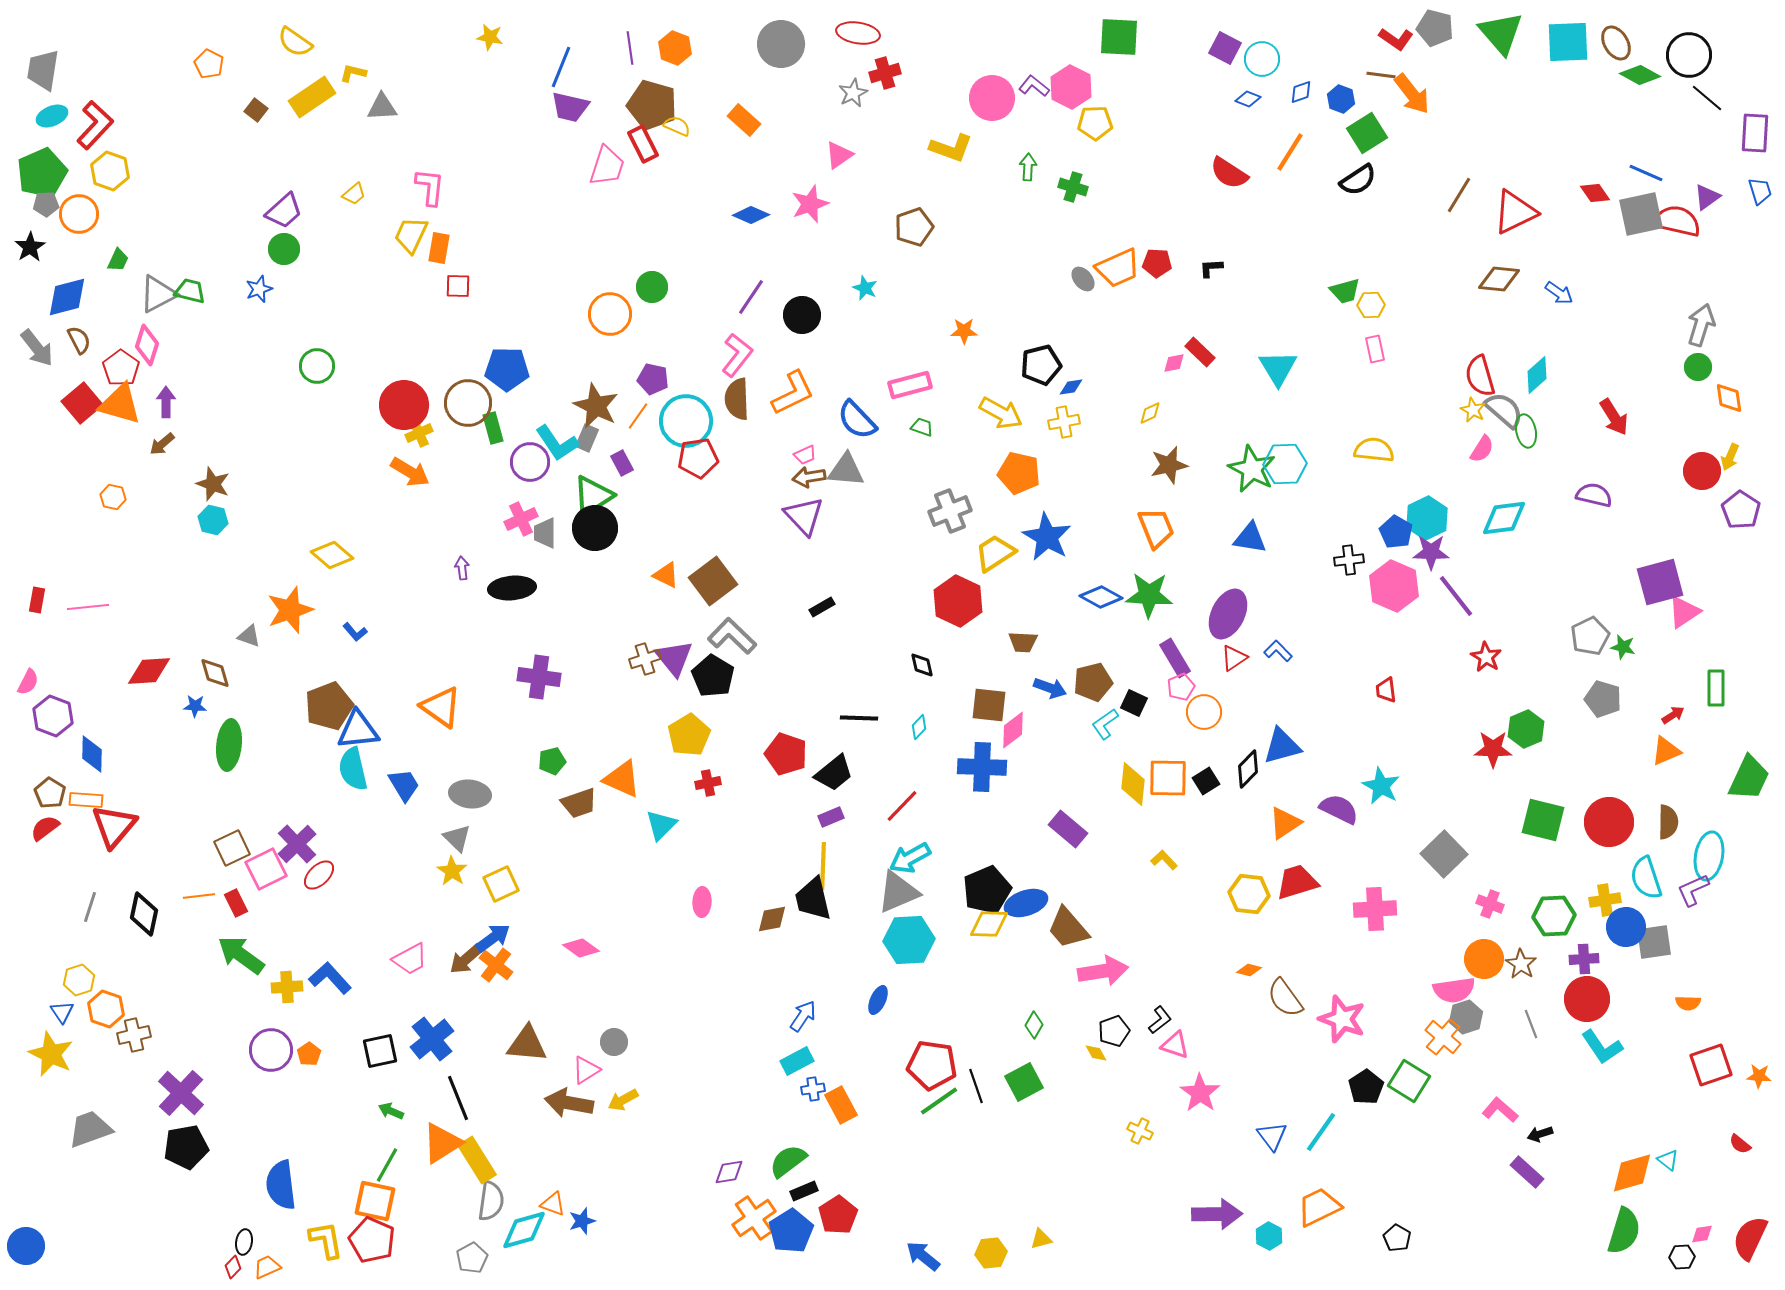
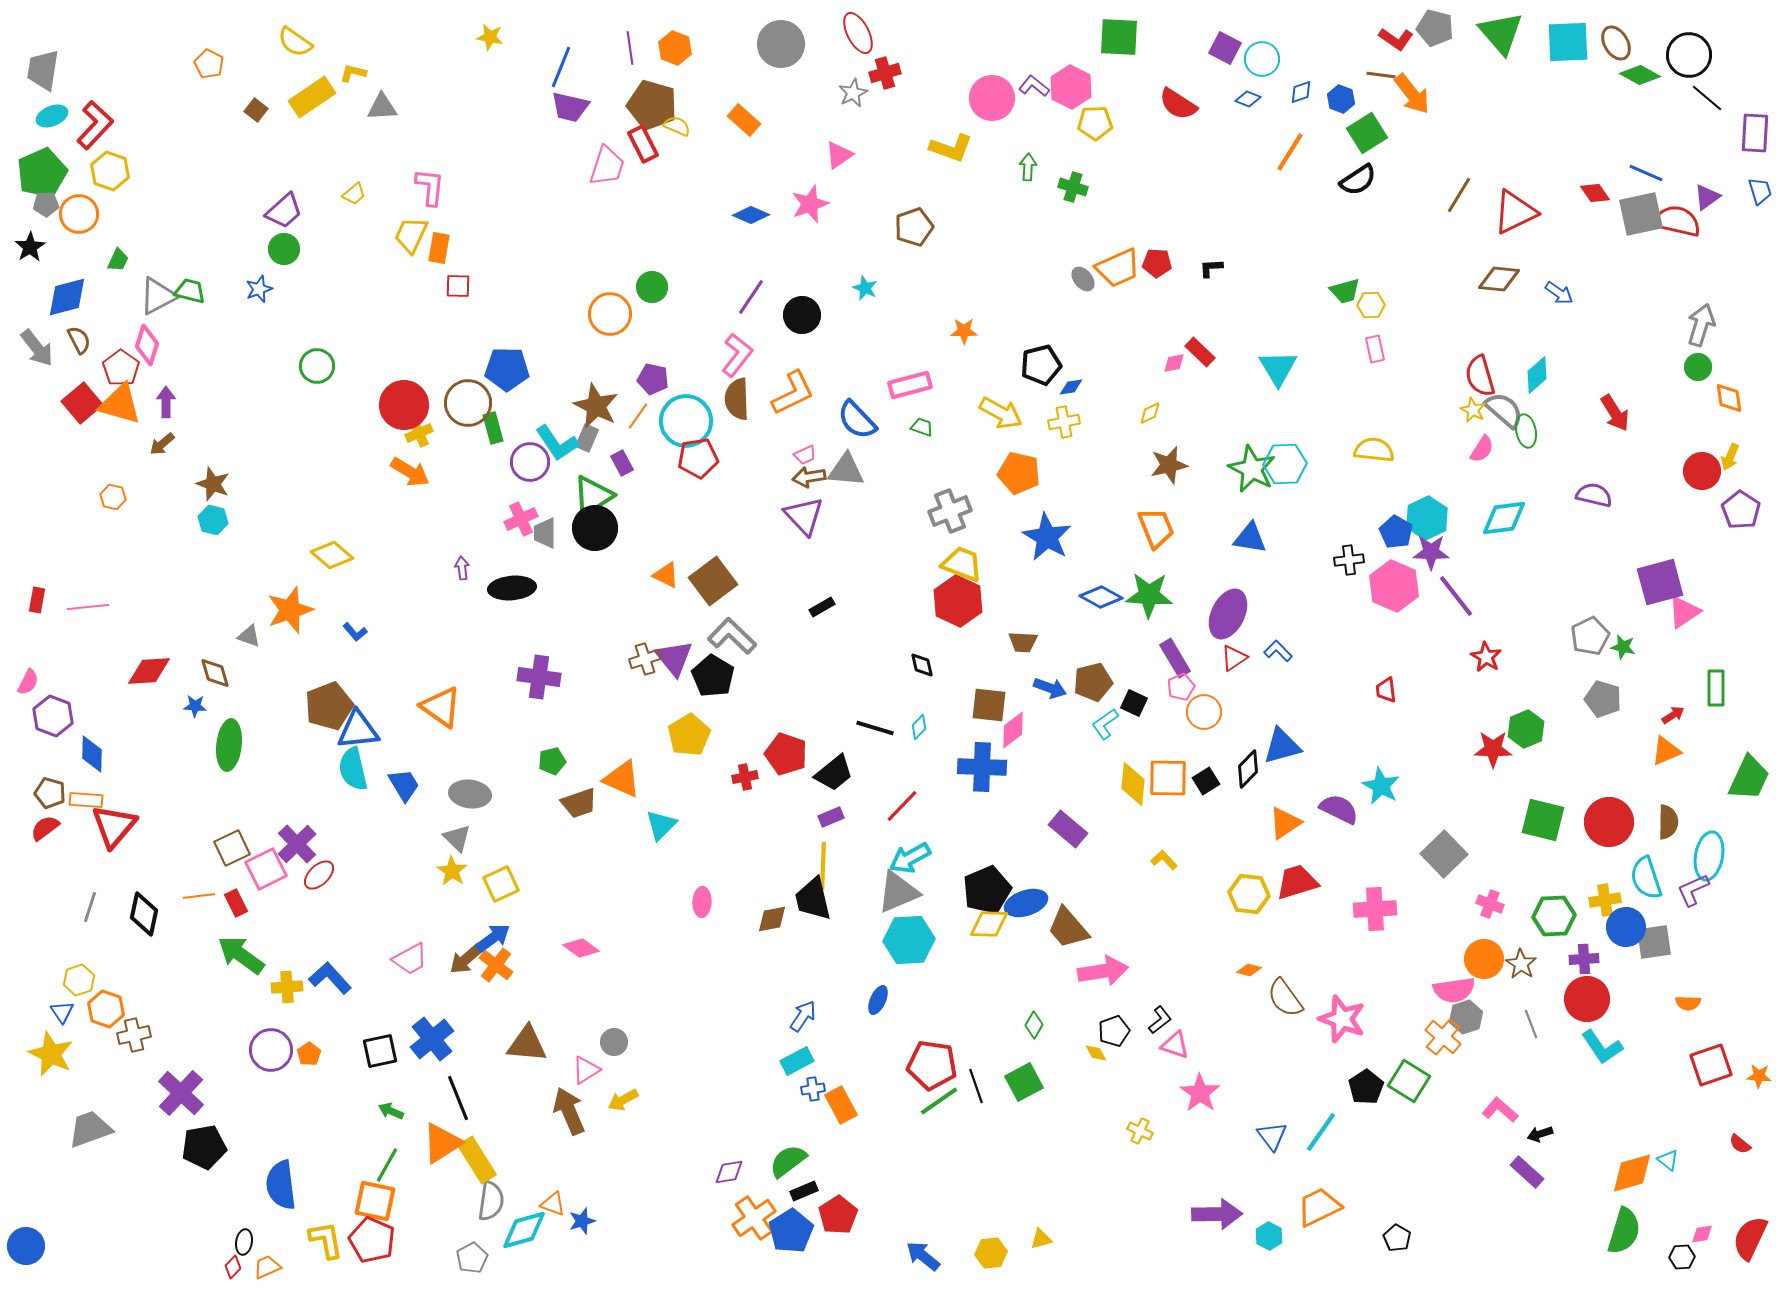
red ellipse at (858, 33): rotated 54 degrees clockwise
red semicircle at (1229, 173): moved 51 px left, 69 px up
gray triangle at (158, 294): moved 2 px down
red arrow at (1614, 417): moved 1 px right, 4 px up
yellow trapezoid at (995, 553): moved 33 px left, 11 px down; rotated 54 degrees clockwise
black line at (859, 718): moved 16 px right, 10 px down; rotated 15 degrees clockwise
red cross at (708, 783): moved 37 px right, 6 px up
brown pentagon at (50, 793): rotated 16 degrees counterclockwise
brown arrow at (569, 1103): moved 8 px down; rotated 57 degrees clockwise
black pentagon at (186, 1147): moved 18 px right
